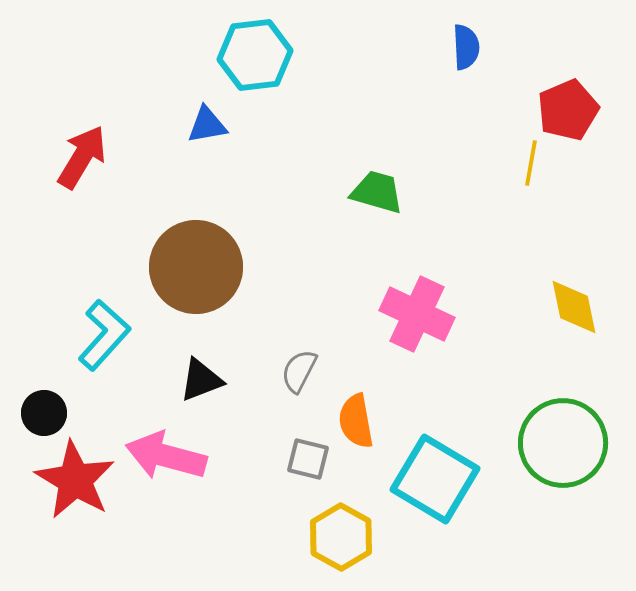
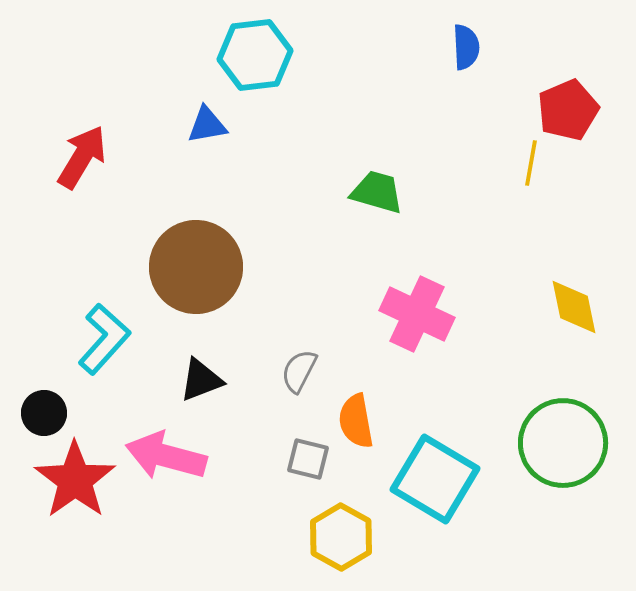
cyan L-shape: moved 4 px down
red star: rotated 6 degrees clockwise
